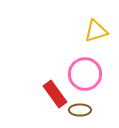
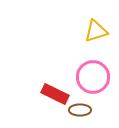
pink circle: moved 8 px right, 3 px down
red rectangle: rotated 28 degrees counterclockwise
